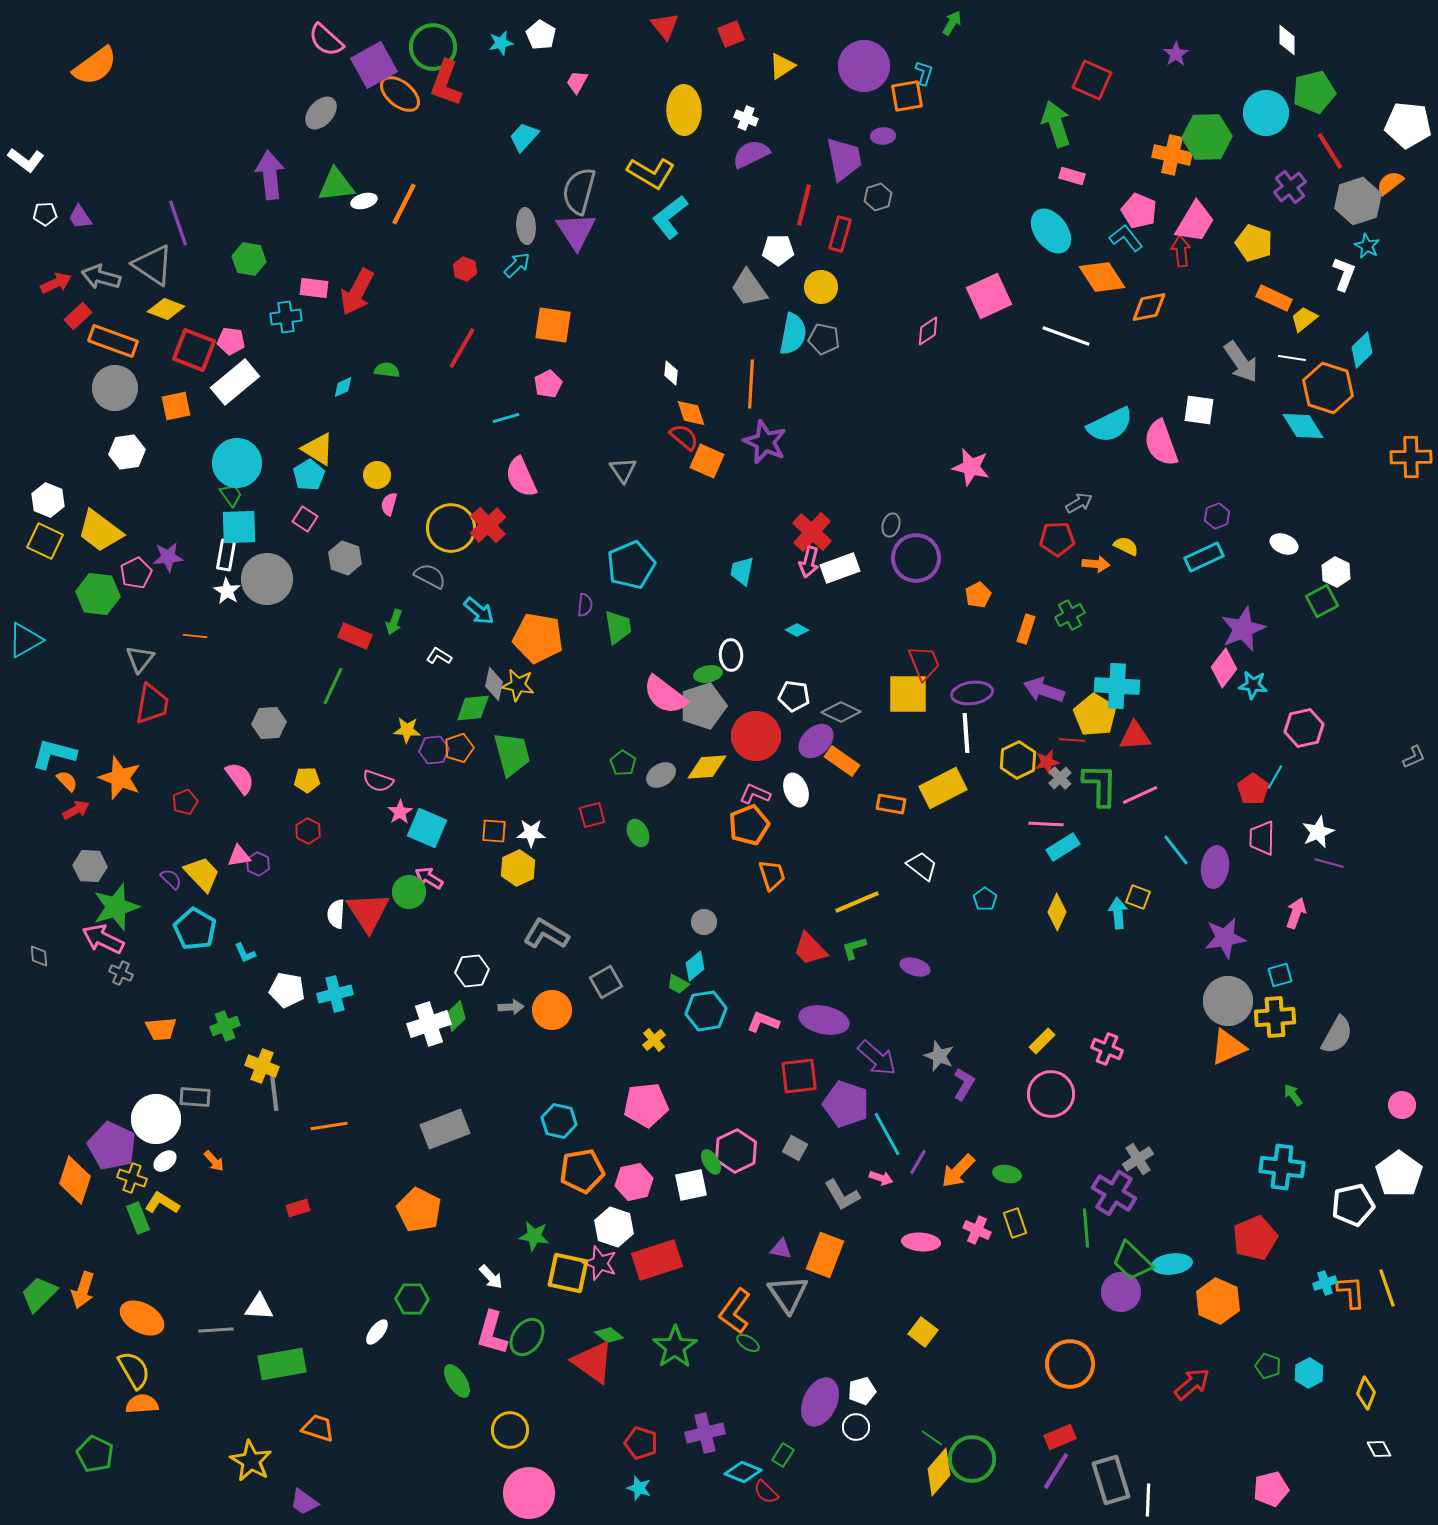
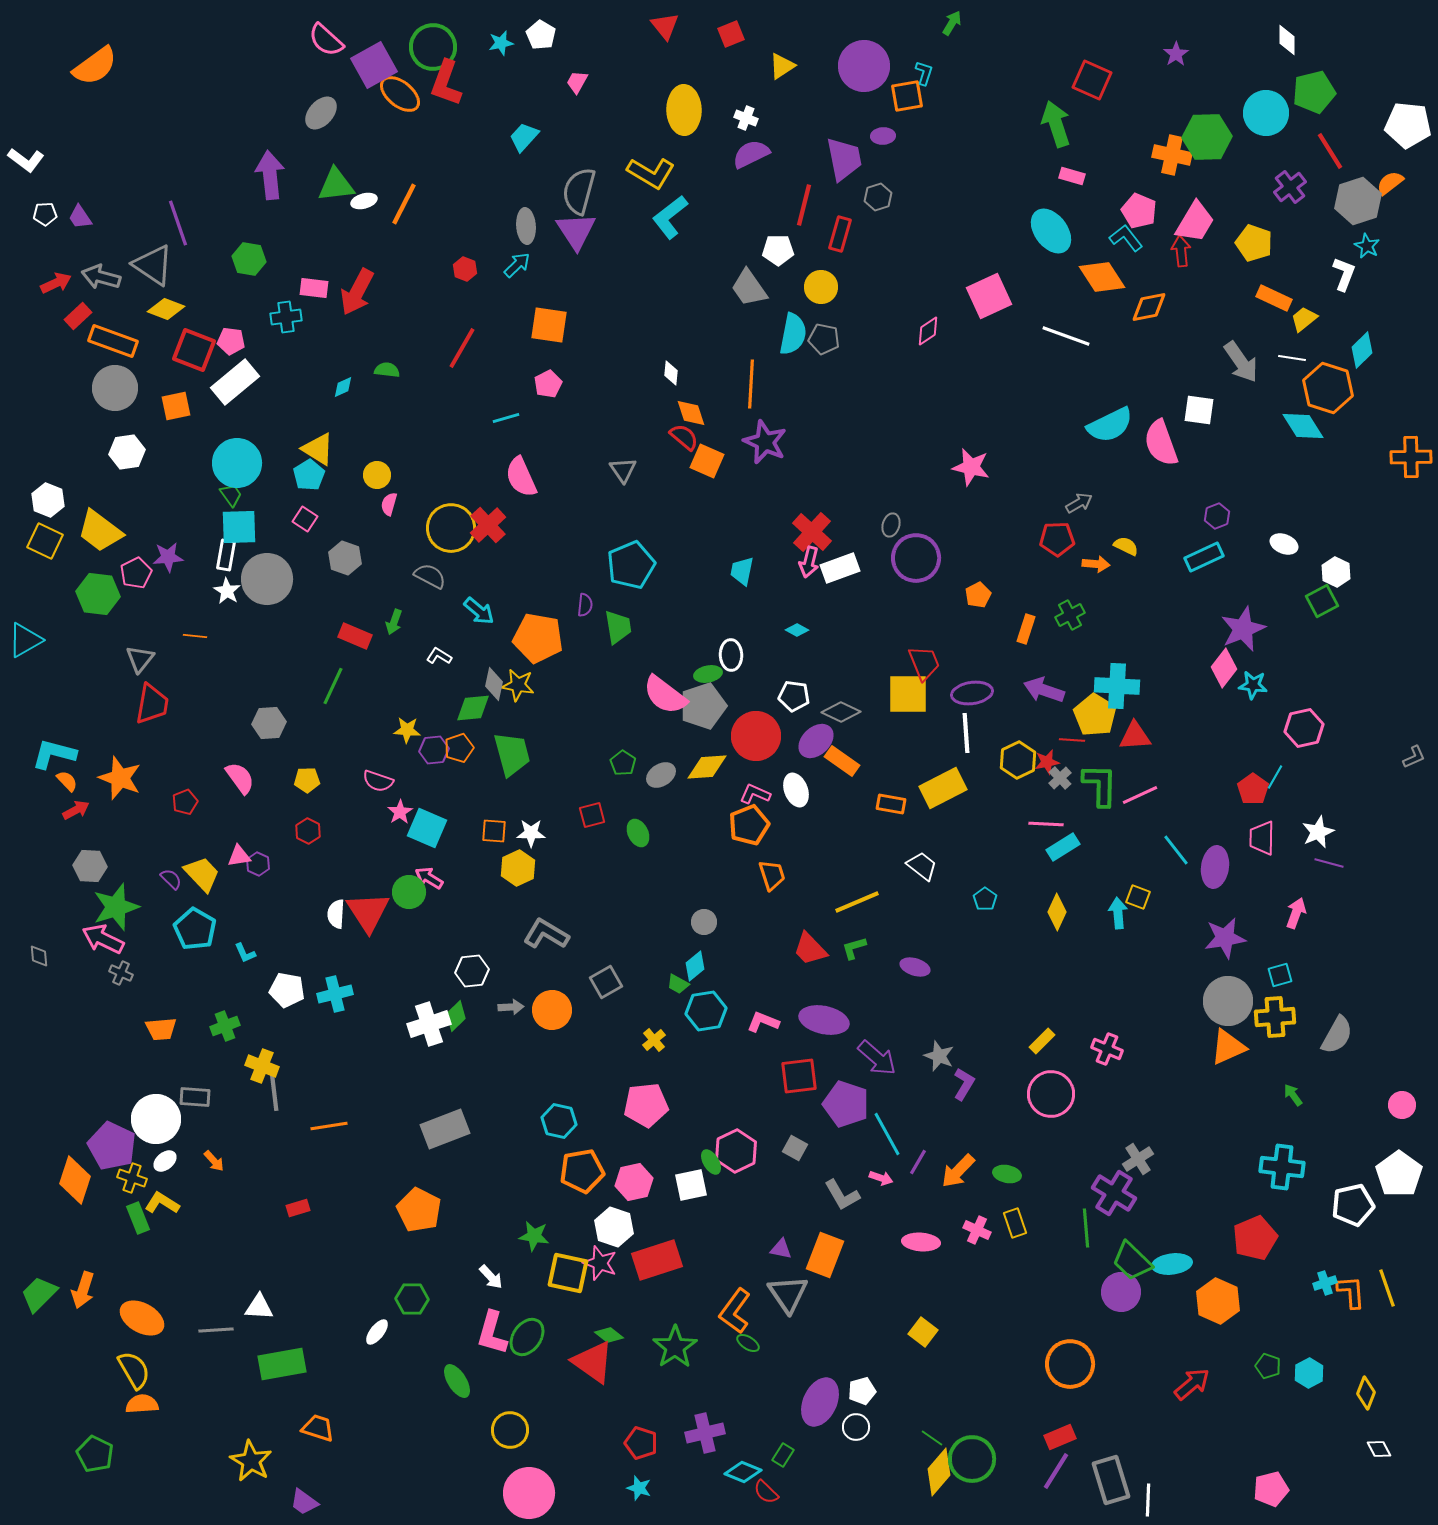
orange square at (553, 325): moved 4 px left
